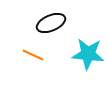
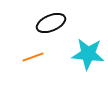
orange line: moved 2 px down; rotated 45 degrees counterclockwise
